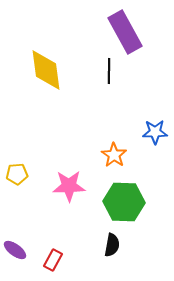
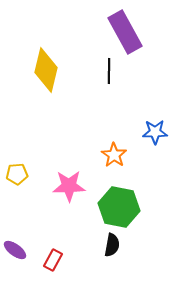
yellow diamond: rotated 21 degrees clockwise
green hexagon: moved 5 px left, 5 px down; rotated 9 degrees clockwise
